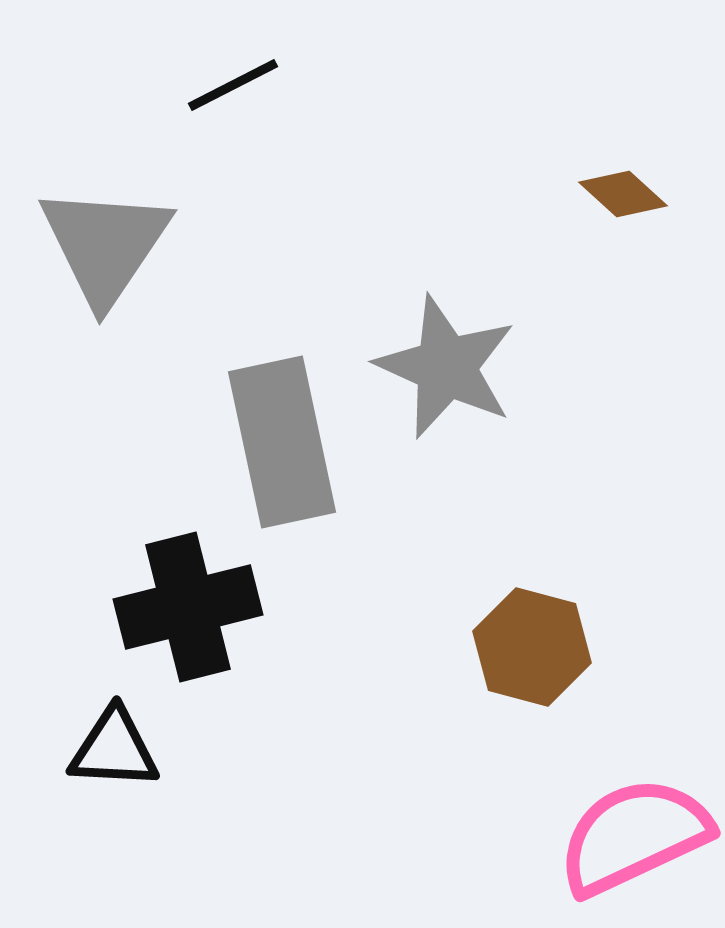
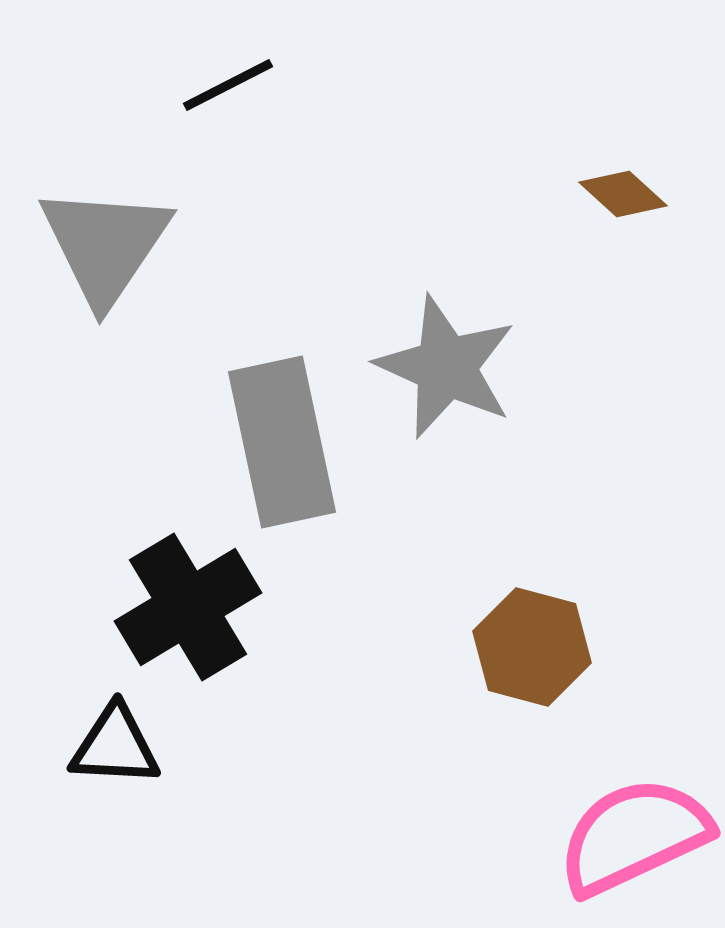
black line: moved 5 px left
black cross: rotated 17 degrees counterclockwise
black triangle: moved 1 px right, 3 px up
